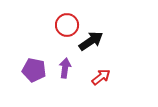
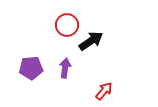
purple pentagon: moved 3 px left, 2 px up; rotated 15 degrees counterclockwise
red arrow: moved 3 px right, 14 px down; rotated 12 degrees counterclockwise
